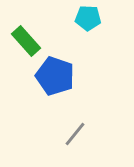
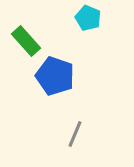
cyan pentagon: rotated 20 degrees clockwise
gray line: rotated 16 degrees counterclockwise
